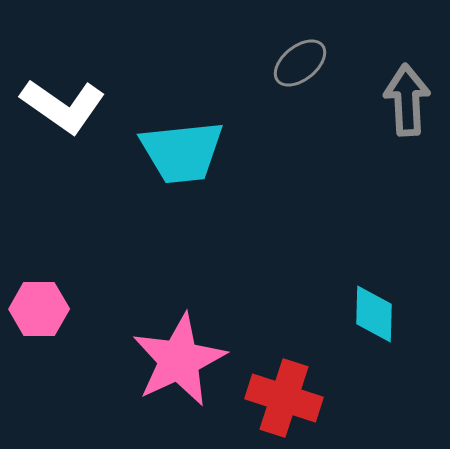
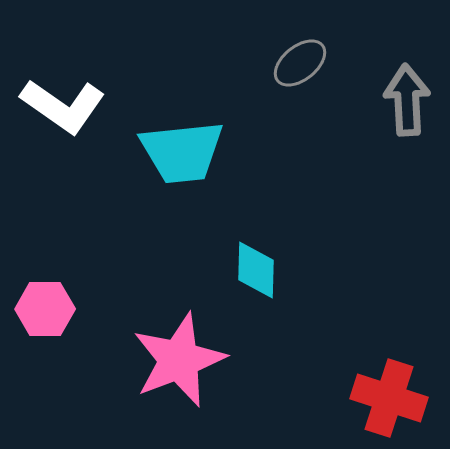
pink hexagon: moved 6 px right
cyan diamond: moved 118 px left, 44 px up
pink star: rotated 4 degrees clockwise
red cross: moved 105 px right
